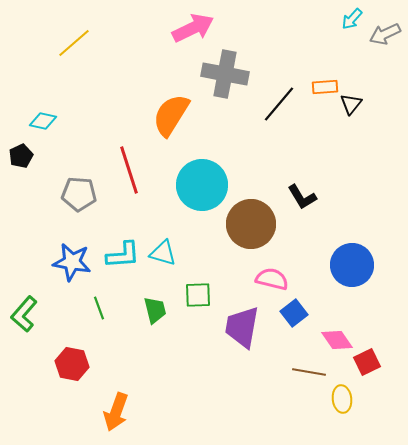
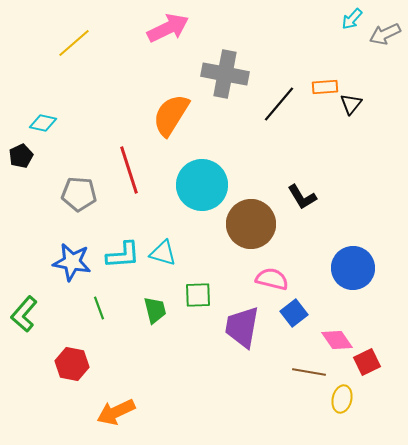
pink arrow: moved 25 px left
cyan diamond: moved 2 px down
blue circle: moved 1 px right, 3 px down
yellow ellipse: rotated 20 degrees clockwise
orange arrow: rotated 45 degrees clockwise
